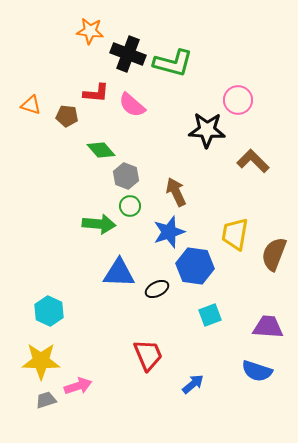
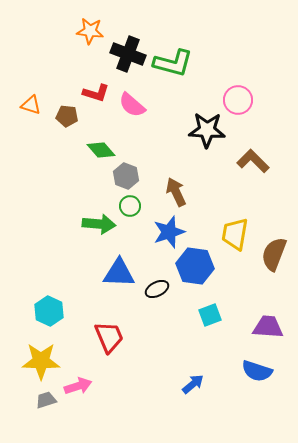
red L-shape: rotated 12 degrees clockwise
red trapezoid: moved 39 px left, 18 px up
